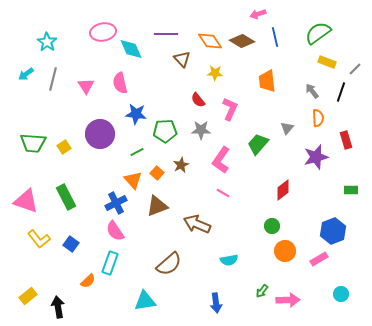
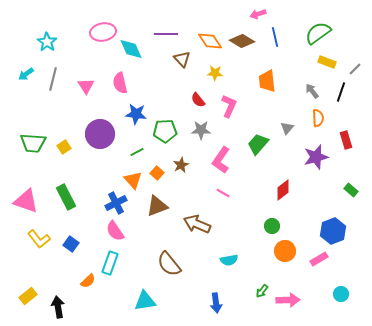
pink L-shape at (230, 109): moved 1 px left, 3 px up
green rectangle at (351, 190): rotated 40 degrees clockwise
brown semicircle at (169, 264): rotated 92 degrees clockwise
